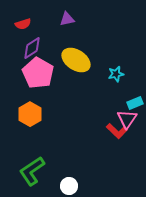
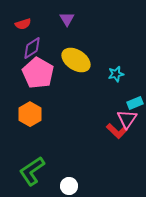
purple triangle: rotated 49 degrees counterclockwise
